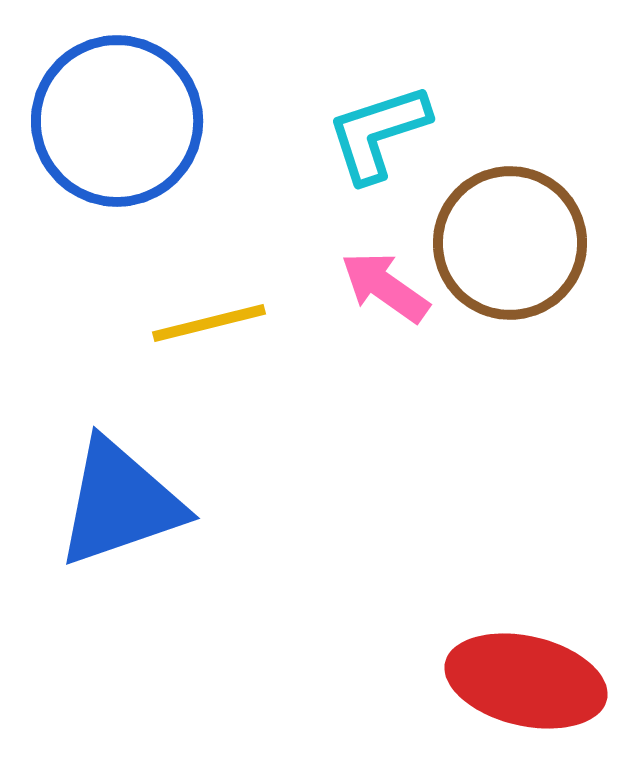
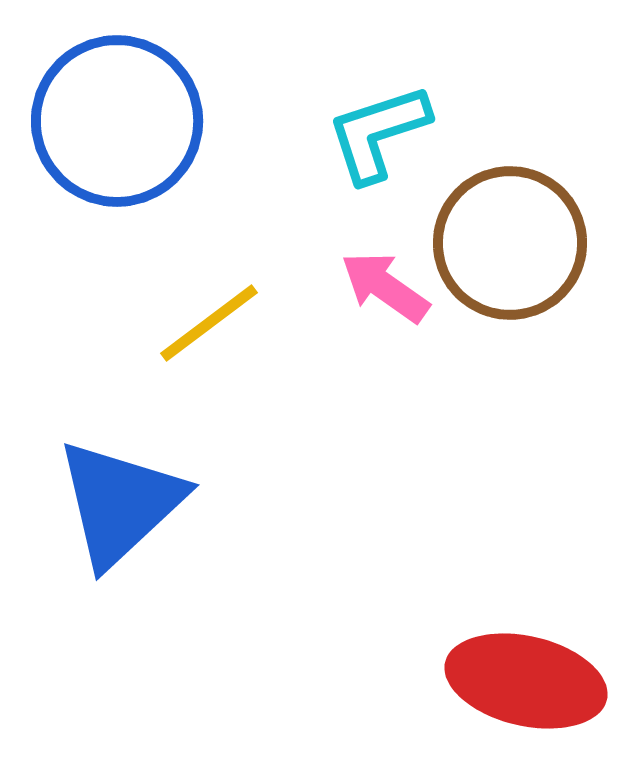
yellow line: rotated 23 degrees counterclockwise
blue triangle: rotated 24 degrees counterclockwise
